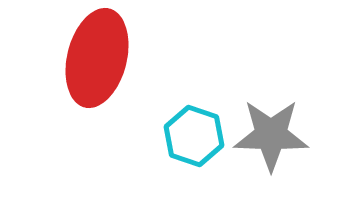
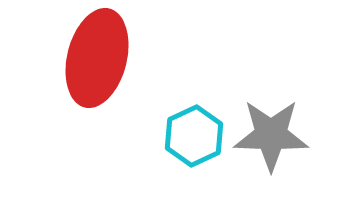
cyan hexagon: rotated 16 degrees clockwise
